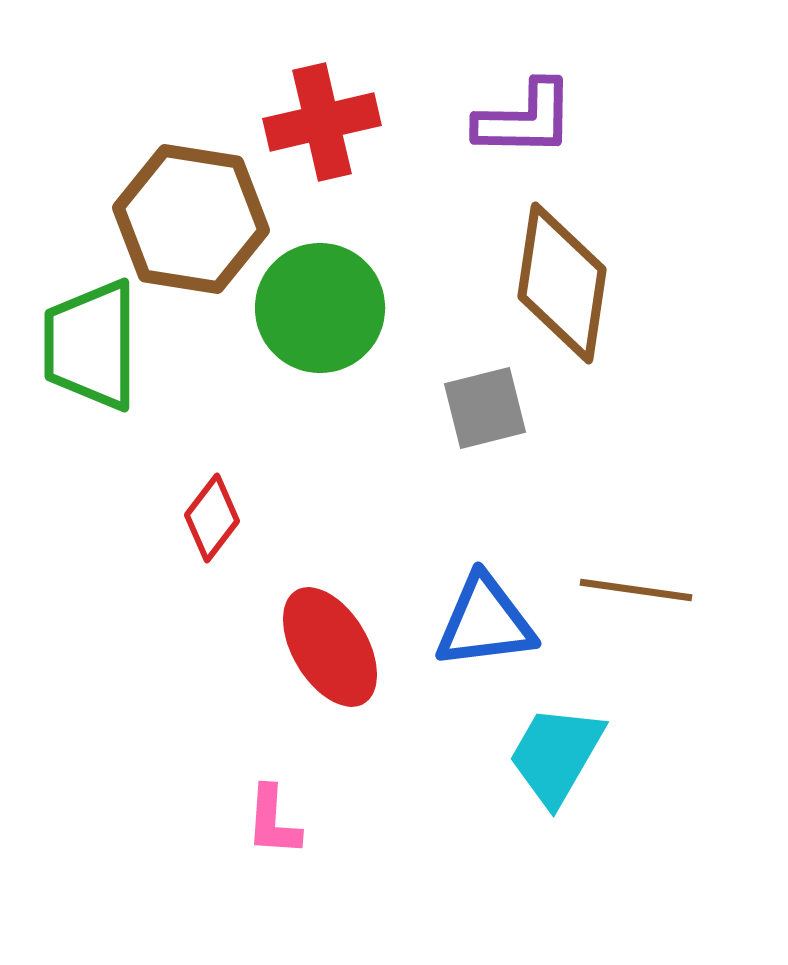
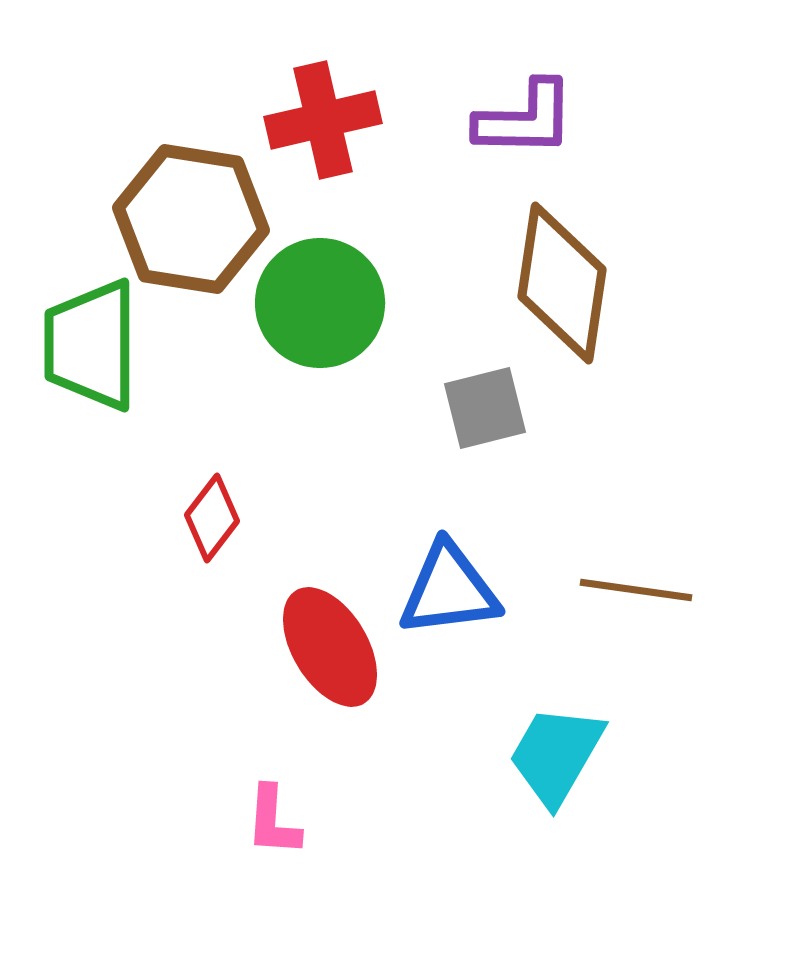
red cross: moved 1 px right, 2 px up
green circle: moved 5 px up
blue triangle: moved 36 px left, 32 px up
